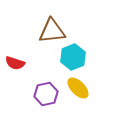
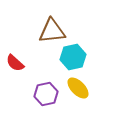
cyan hexagon: rotated 10 degrees clockwise
red semicircle: rotated 24 degrees clockwise
